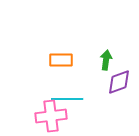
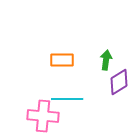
orange rectangle: moved 1 px right
purple diamond: rotated 12 degrees counterclockwise
pink cross: moved 8 px left; rotated 12 degrees clockwise
